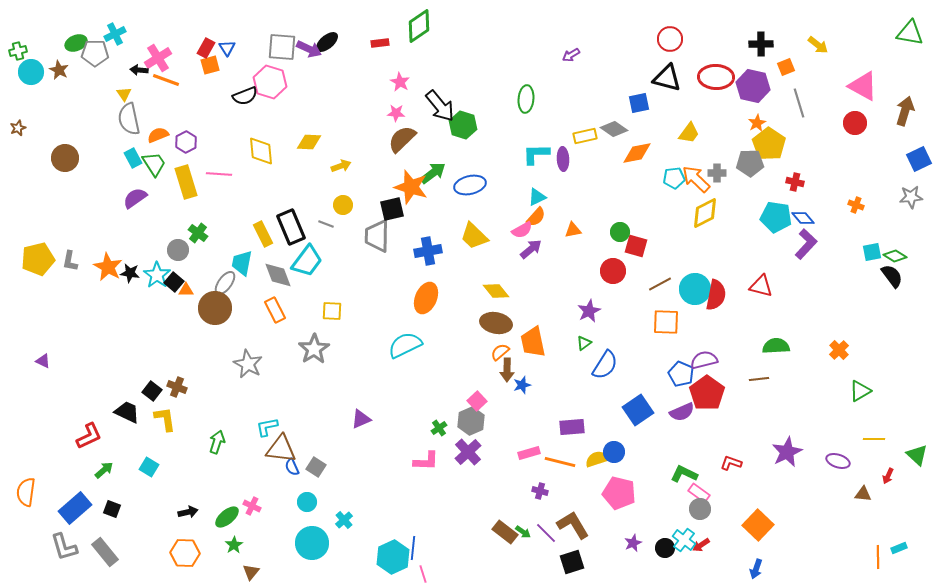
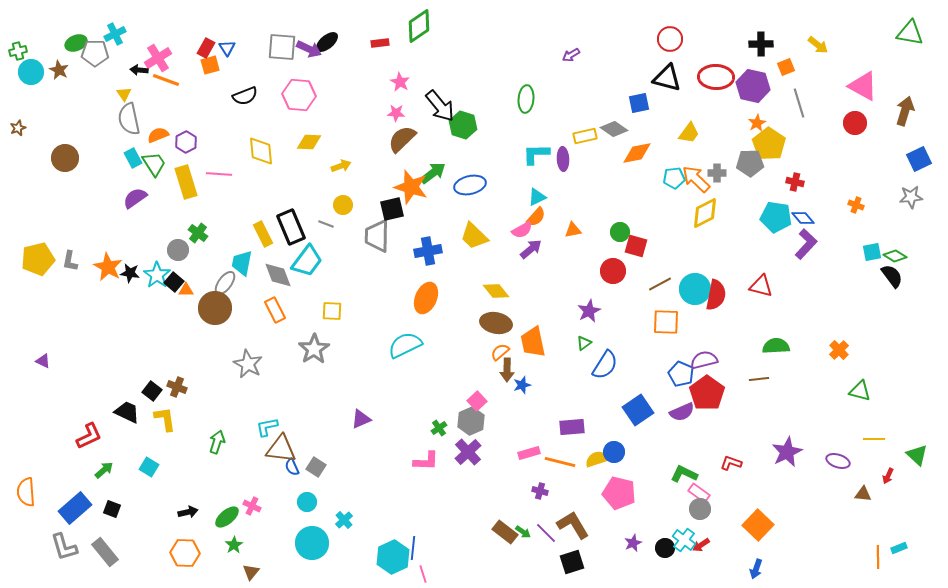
pink hexagon at (270, 82): moved 29 px right, 13 px down; rotated 12 degrees counterclockwise
green triangle at (860, 391): rotated 45 degrees clockwise
orange semicircle at (26, 492): rotated 12 degrees counterclockwise
